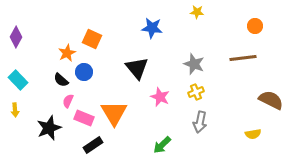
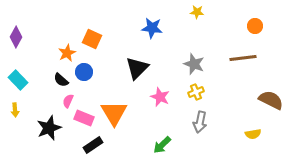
black triangle: rotated 25 degrees clockwise
